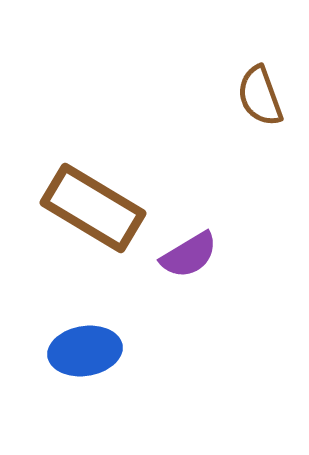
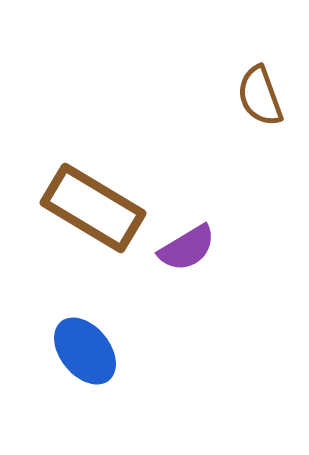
purple semicircle: moved 2 px left, 7 px up
blue ellipse: rotated 60 degrees clockwise
